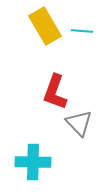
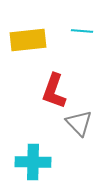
yellow rectangle: moved 17 px left, 14 px down; rotated 66 degrees counterclockwise
red L-shape: moved 1 px left, 1 px up
